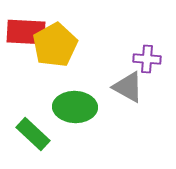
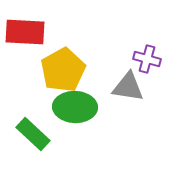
red rectangle: moved 1 px left
yellow pentagon: moved 8 px right, 25 px down
purple cross: rotated 12 degrees clockwise
gray triangle: rotated 20 degrees counterclockwise
